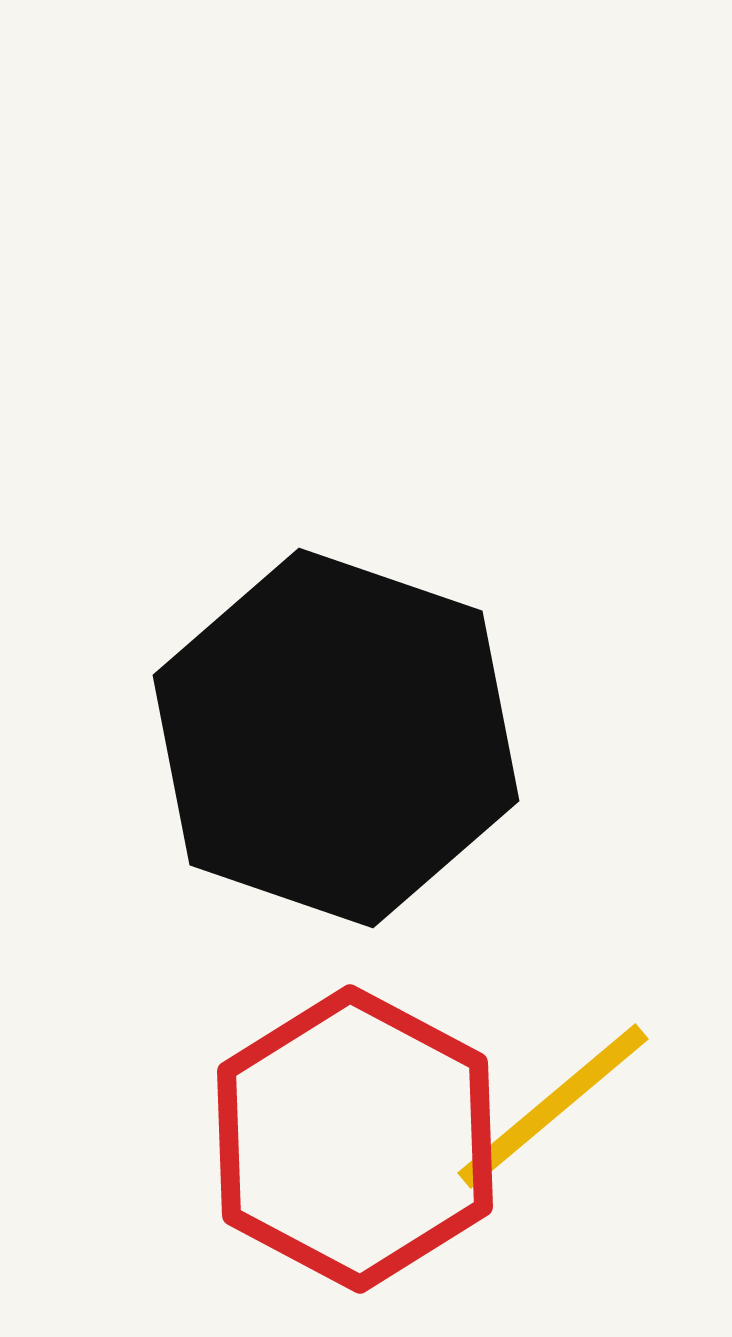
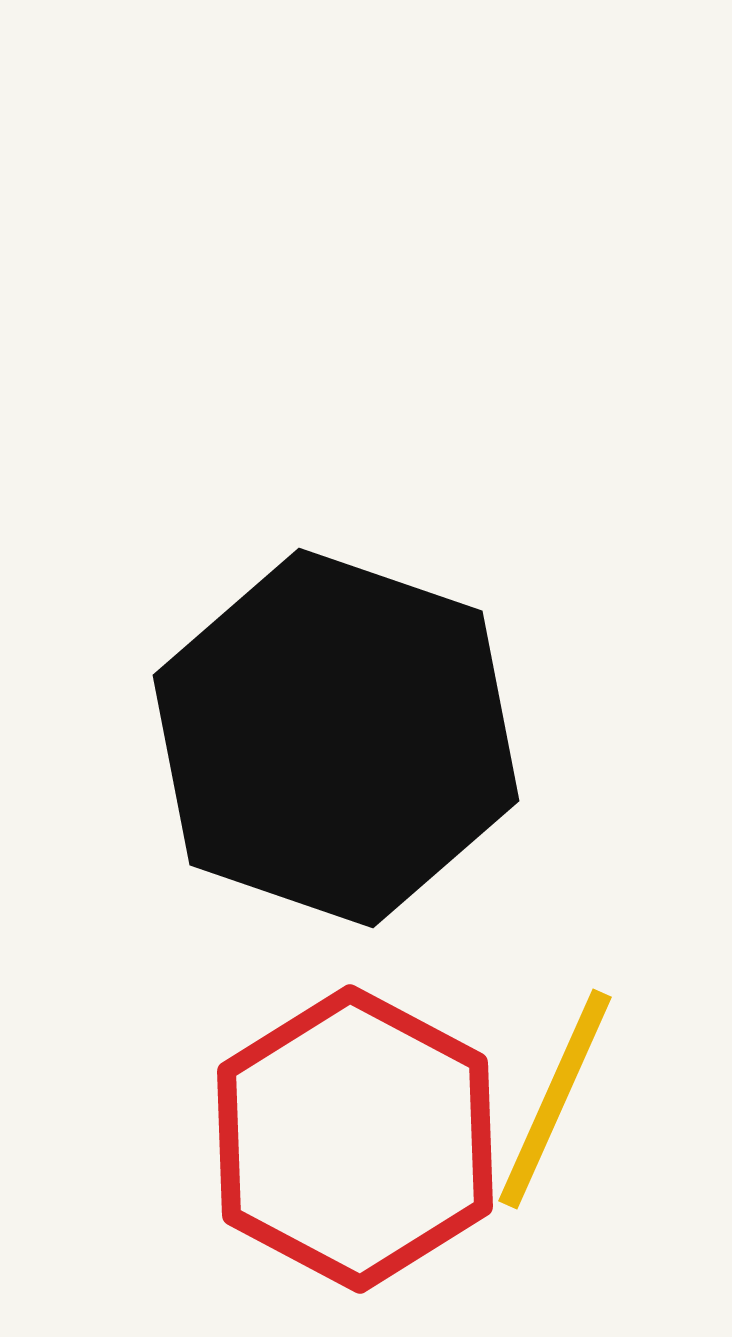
yellow line: moved 2 px right, 7 px up; rotated 26 degrees counterclockwise
